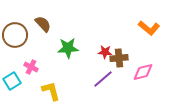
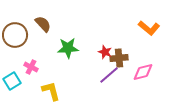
red star: rotated 16 degrees clockwise
purple line: moved 6 px right, 4 px up
